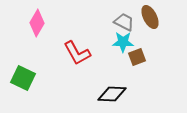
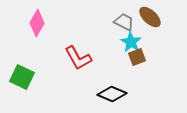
brown ellipse: rotated 20 degrees counterclockwise
cyan star: moved 8 px right; rotated 30 degrees clockwise
red L-shape: moved 1 px right, 5 px down
green square: moved 1 px left, 1 px up
black diamond: rotated 20 degrees clockwise
